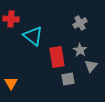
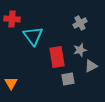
red cross: moved 1 px right
cyan triangle: rotated 15 degrees clockwise
gray star: rotated 24 degrees clockwise
gray triangle: rotated 24 degrees clockwise
